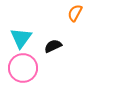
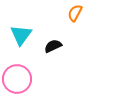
cyan triangle: moved 3 px up
pink circle: moved 6 px left, 11 px down
